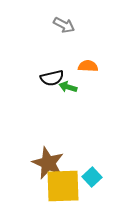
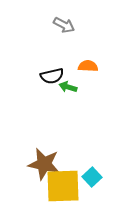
black semicircle: moved 2 px up
brown star: moved 4 px left, 1 px down; rotated 12 degrees counterclockwise
